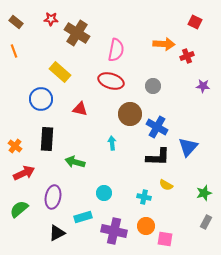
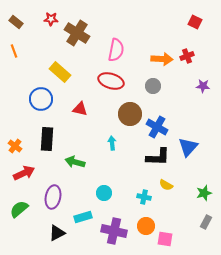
orange arrow: moved 2 px left, 15 px down
